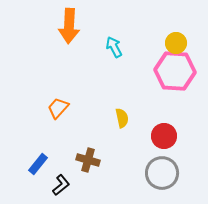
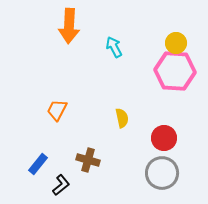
orange trapezoid: moved 1 px left, 2 px down; rotated 15 degrees counterclockwise
red circle: moved 2 px down
